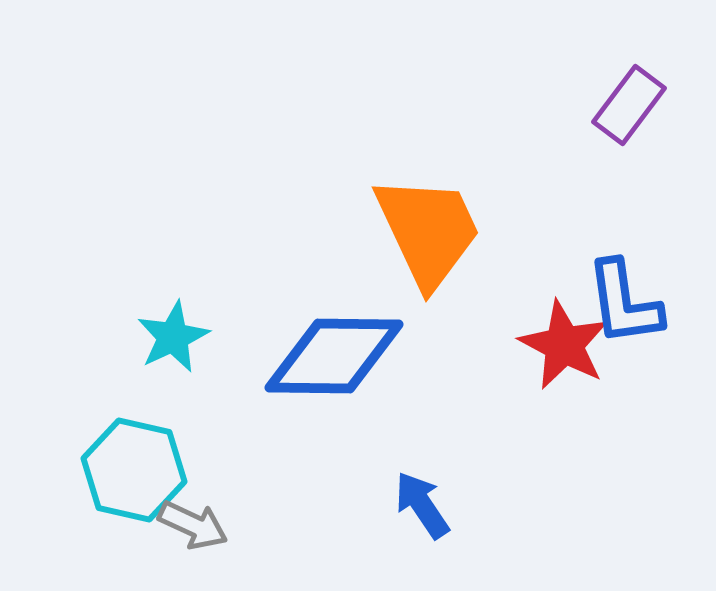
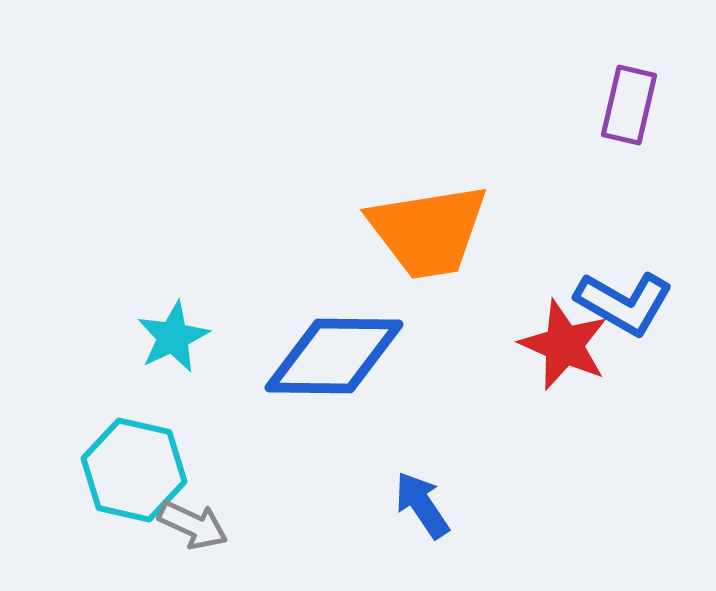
purple rectangle: rotated 24 degrees counterclockwise
orange trapezoid: rotated 106 degrees clockwise
blue L-shape: rotated 52 degrees counterclockwise
red star: rotated 4 degrees counterclockwise
